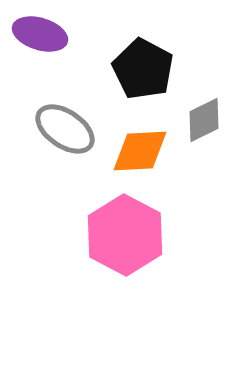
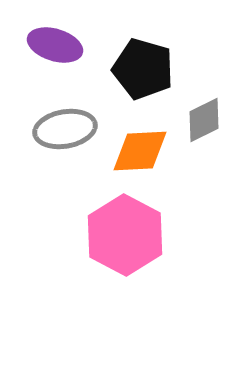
purple ellipse: moved 15 px right, 11 px down
black pentagon: rotated 12 degrees counterclockwise
gray ellipse: rotated 44 degrees counterclockwise
